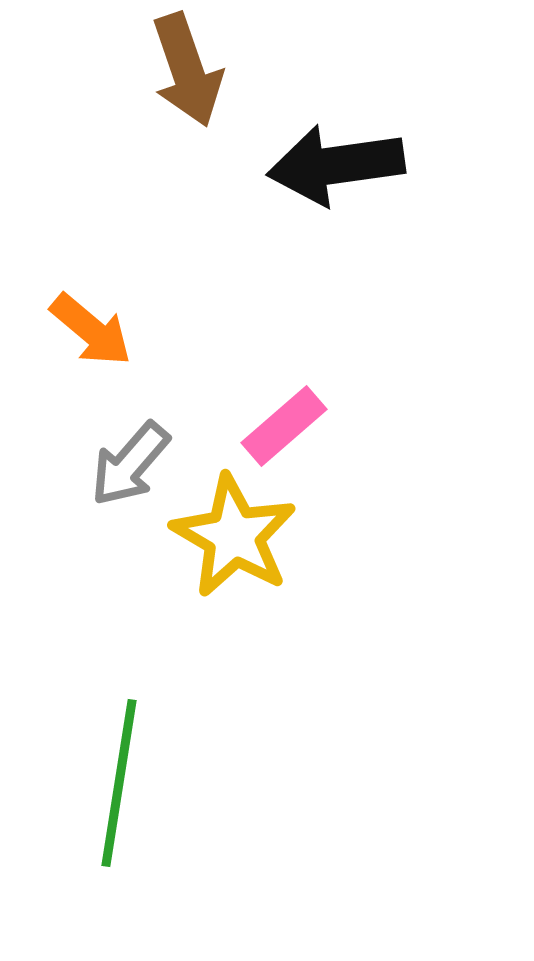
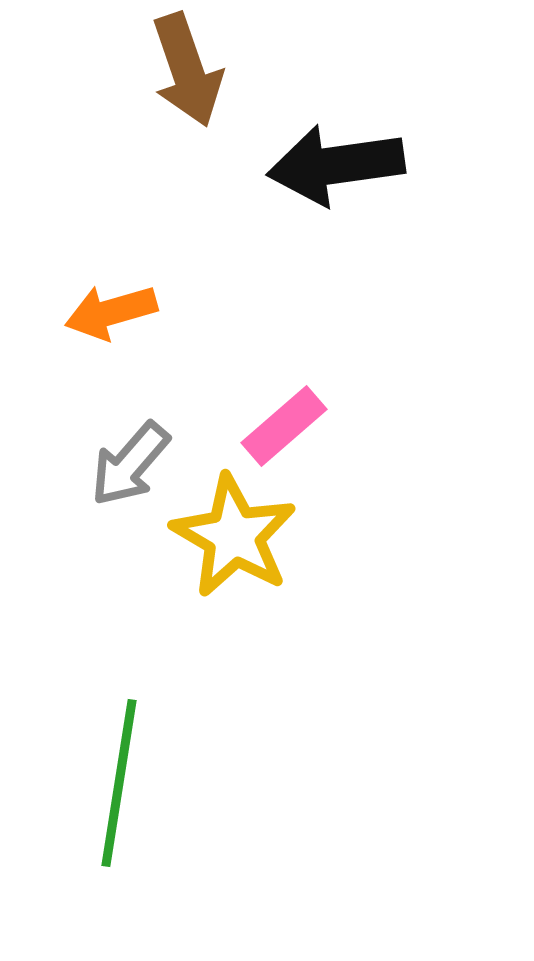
orange arrow: moved 20 px right, 18 px up; rotated 124 degrees clockwise
